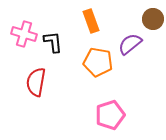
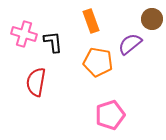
brown circle: moved 1 px left
